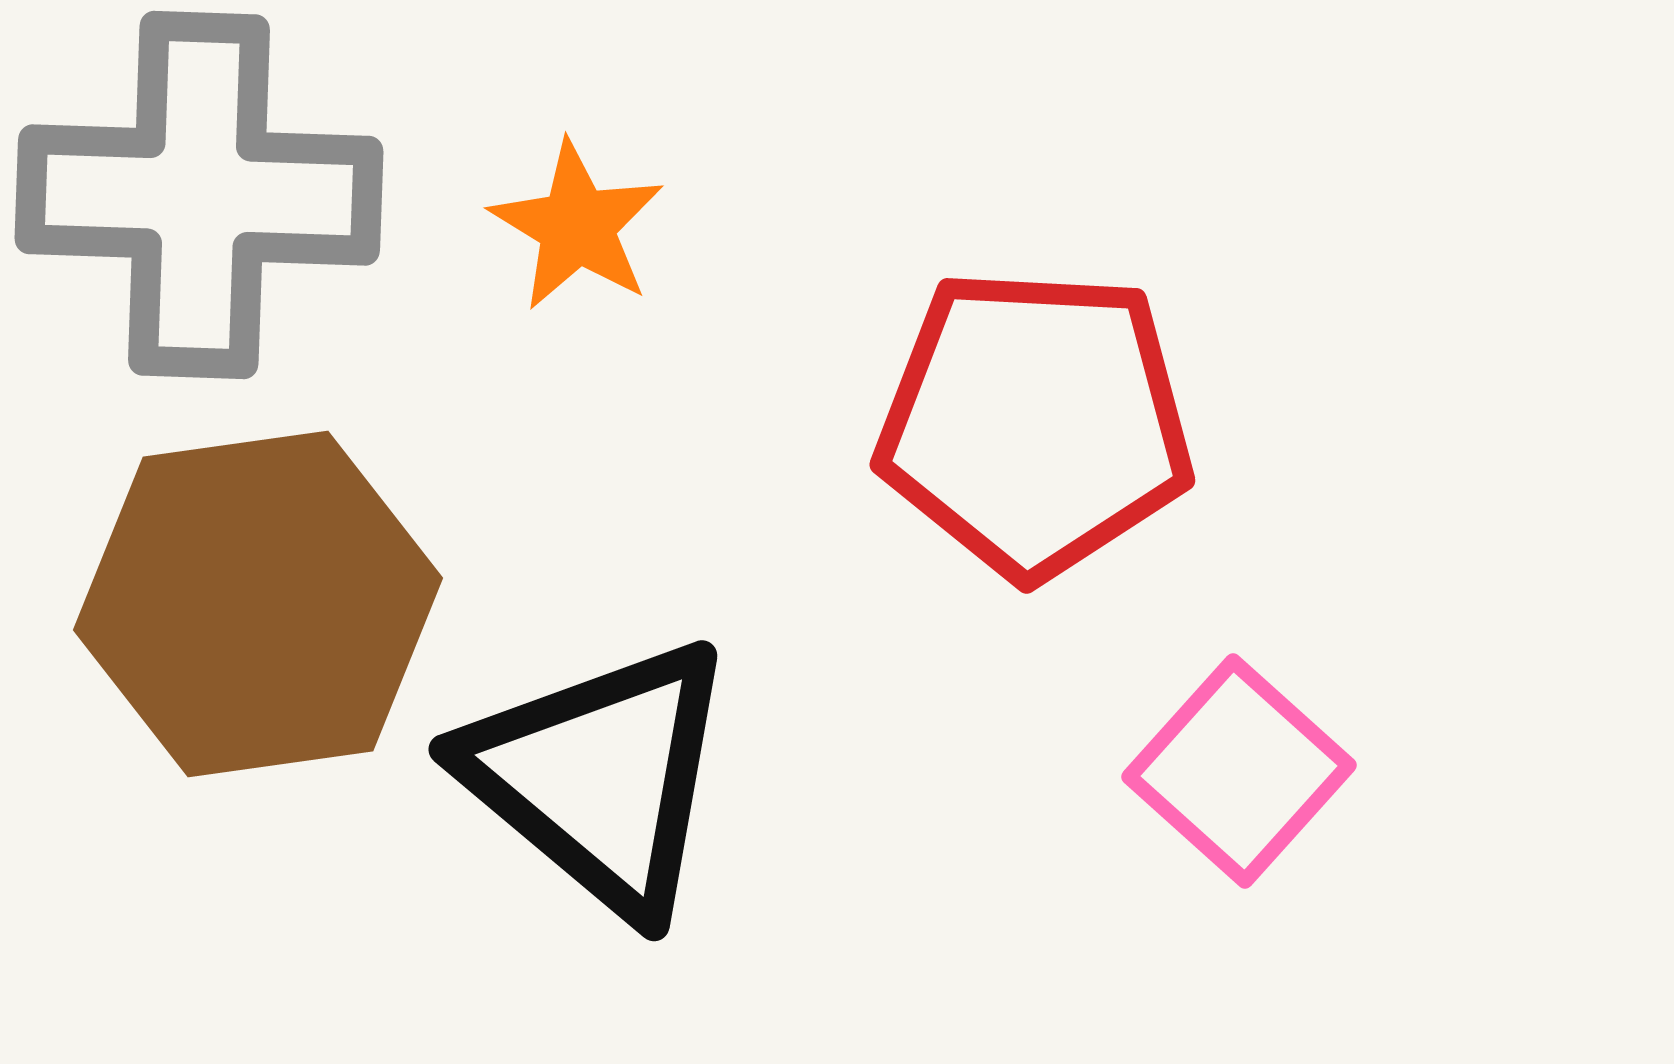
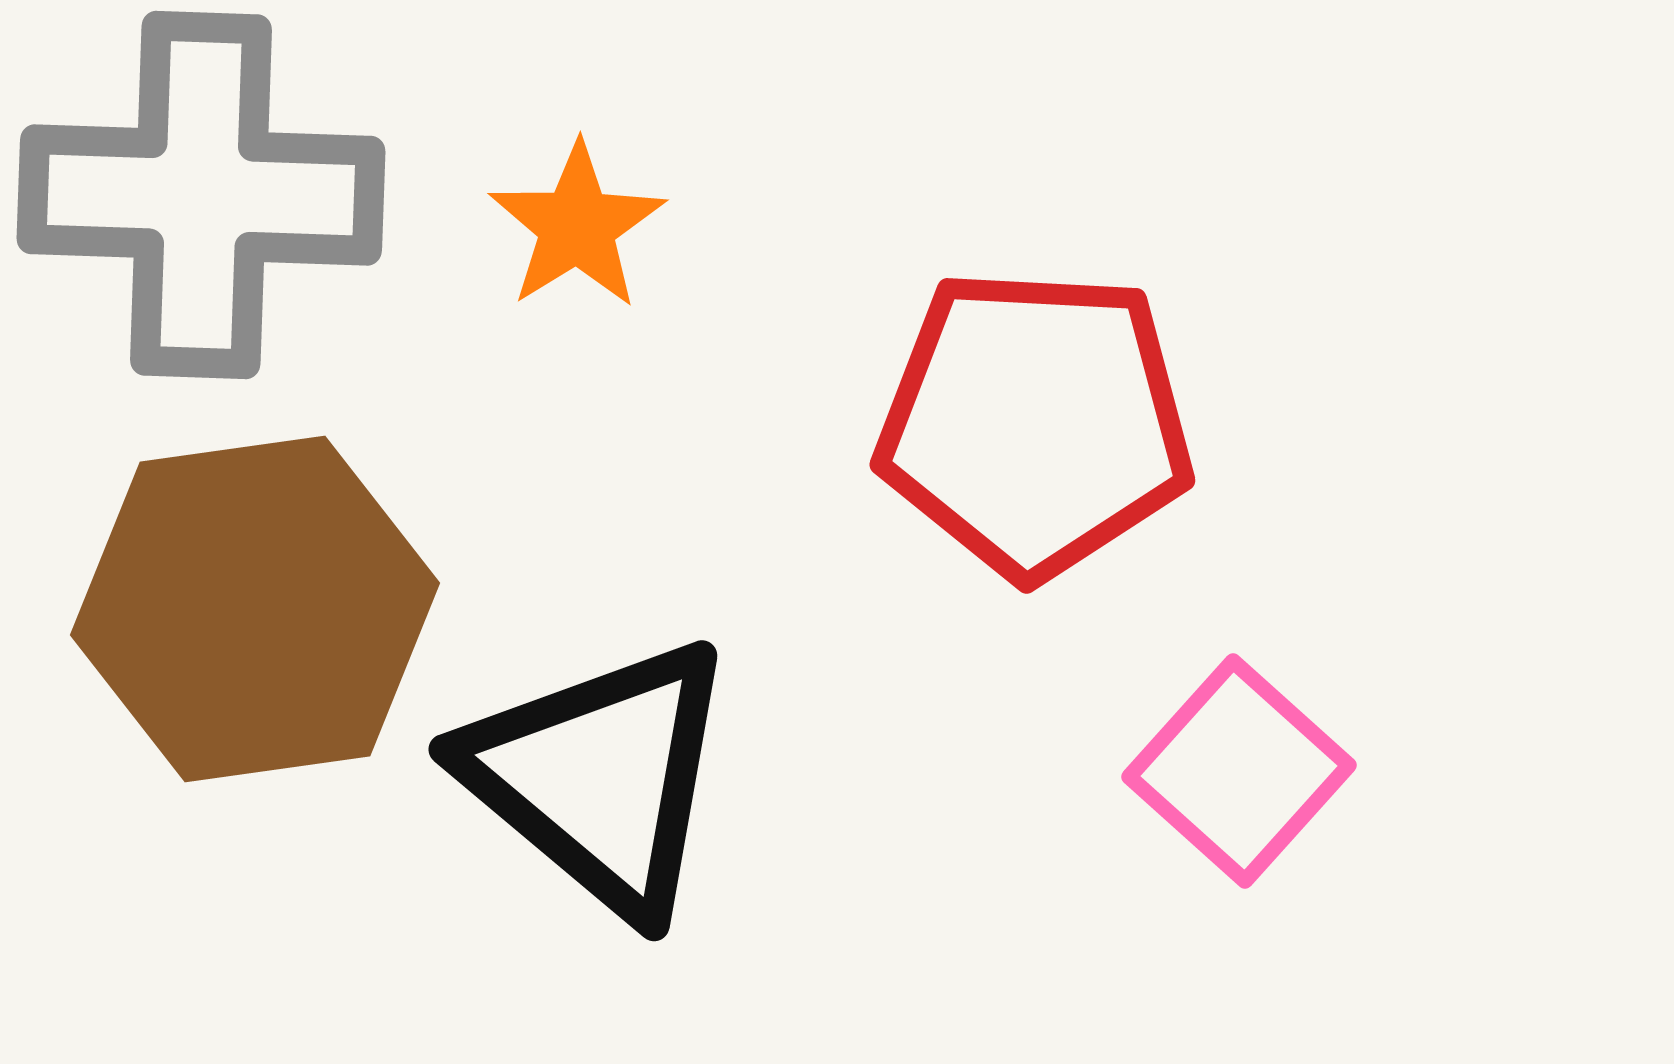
gray cross: moved 2 px right
orange star: rotated 9 degrees clockwise
brown hexagon: moved 3 px left, 5 px down
